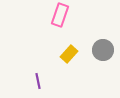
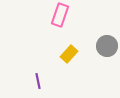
gray circle: moved 4 px right, 4 px up
